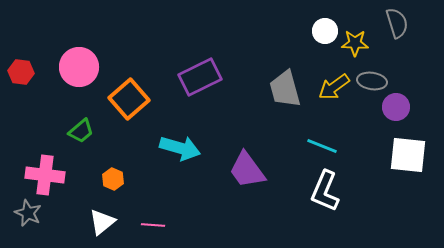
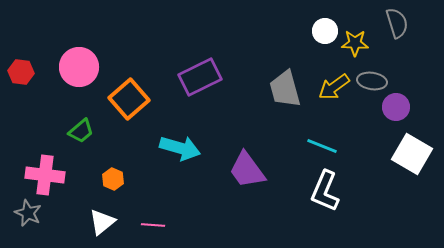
white square: moved 4 px right, 1 px up; rotated 24 degrees clockwise
